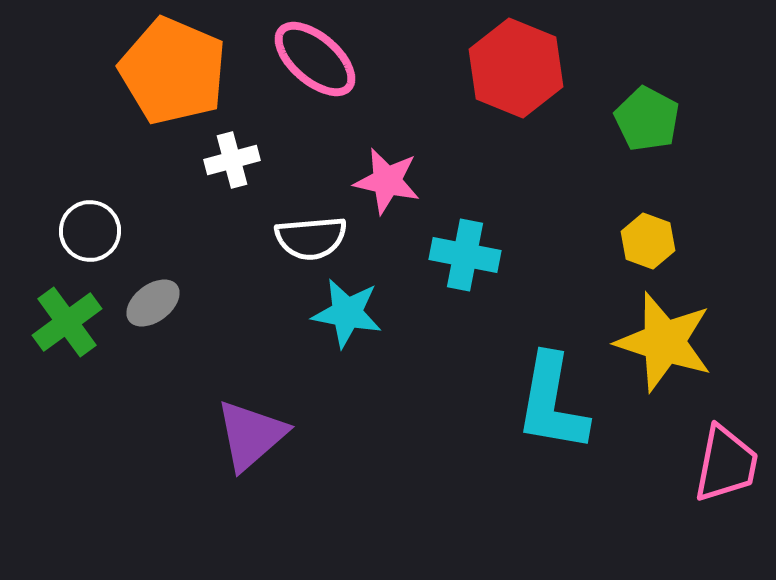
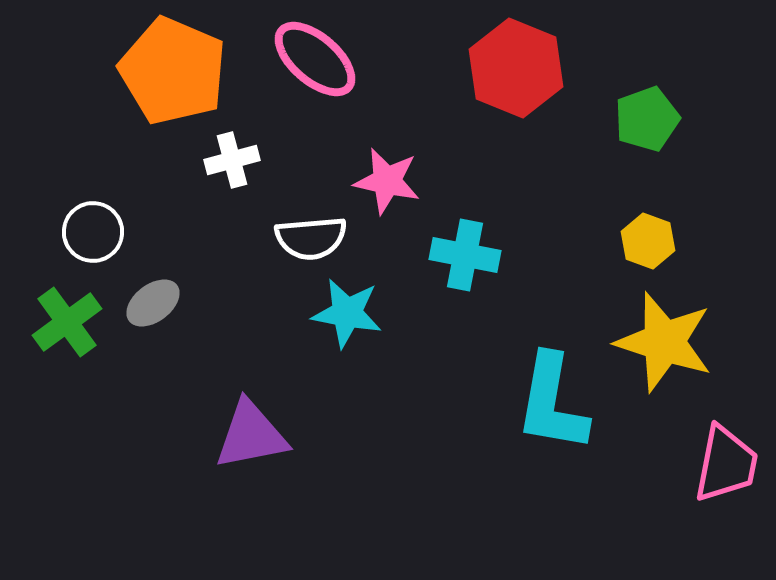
green pentagon: rotated 24 degrees clockwise
white circle: moved 3 px right, 1 px down
purple triangle: rotated 30 degrees clockwise
